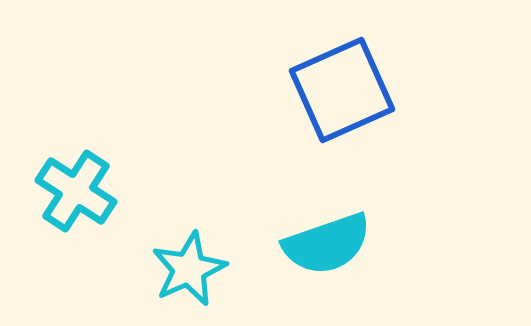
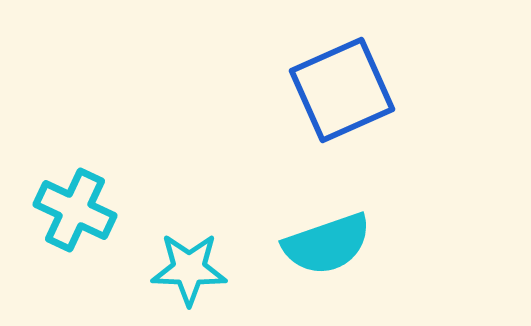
cyan cross: moved 1 px left, 19 px down; rotated 8 degrees counterclockwise
cyan star: rotated 26 degrees clockwise
